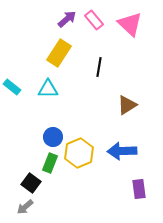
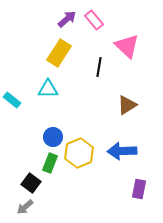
pink triangle: moved 3 px left, 22 px down
cyan rectangle: moved 13 px down
purple rectangle: rotated 18 degrees clockwise
